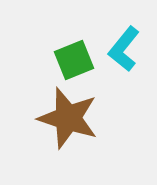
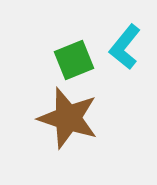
cyan L-shape: moved 1 px right, 2 px up
